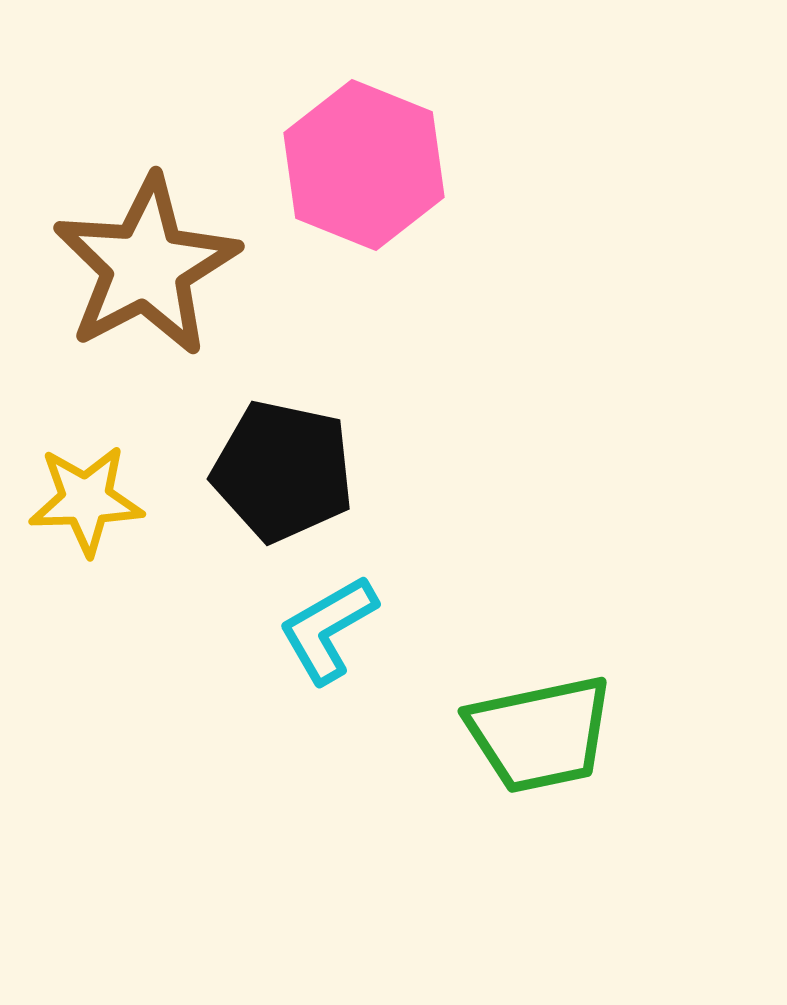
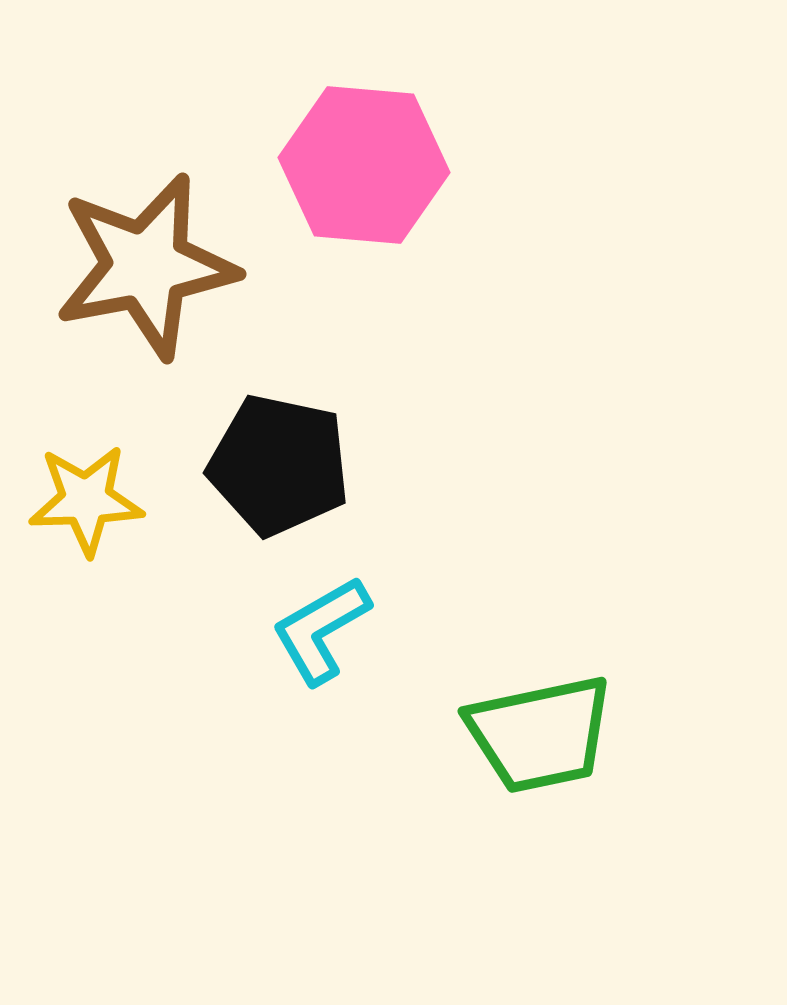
pink hexagon: rotated 17 degrees counterclockwise
brown star: rotated 17 degrees clockwise
black pentagon: moved 4 px left, 6 px up
cyan L-shape: moved 7 px left, 1 px down
